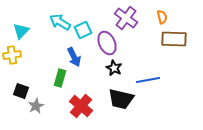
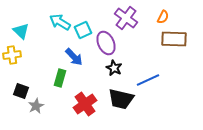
orange semicircle: moved 1 px right; rotated 40 degrees clockwise
cyan triangle: rotated 30 degrees counterclockwise
purple ellipse: moved 1 px left
blue arrow: rotated 18 degrees counterclockwise
blue line: rotated 15 degrees counterclockwise
red cross: moved 4 px right, 2 px up; rotated 15 degrees clockwise
